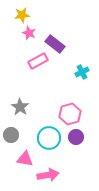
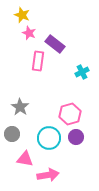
yellow star: rotated 28 degrees clockwise
pink rectangle: rotated 54 degrees counterclockwise
gray circle: moved 1 px right, 1 px up
